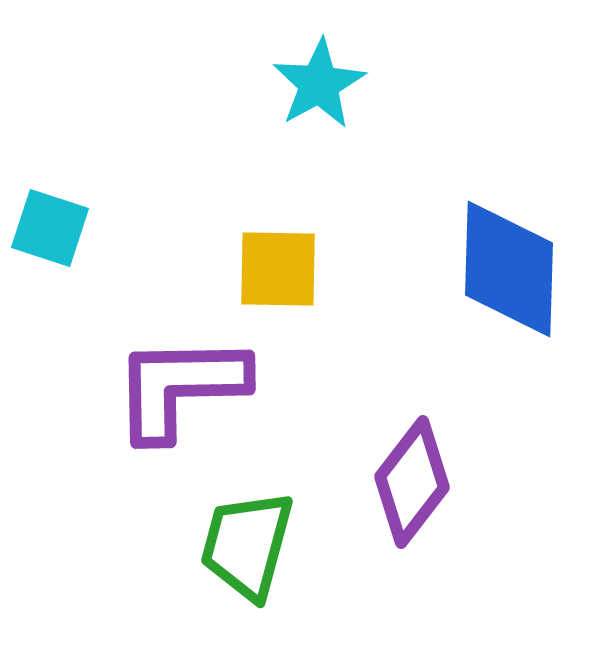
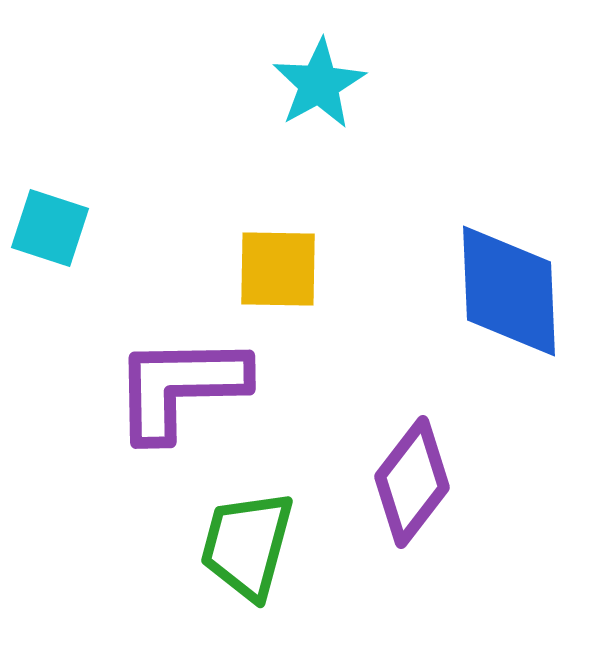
blue diamond: moved 22 px down; rotated 4 degrees counterclockwise
